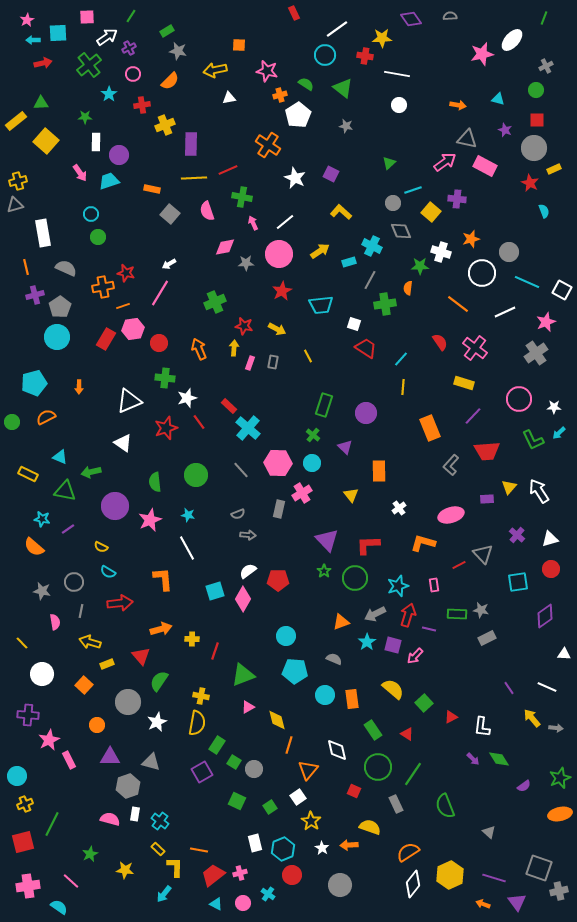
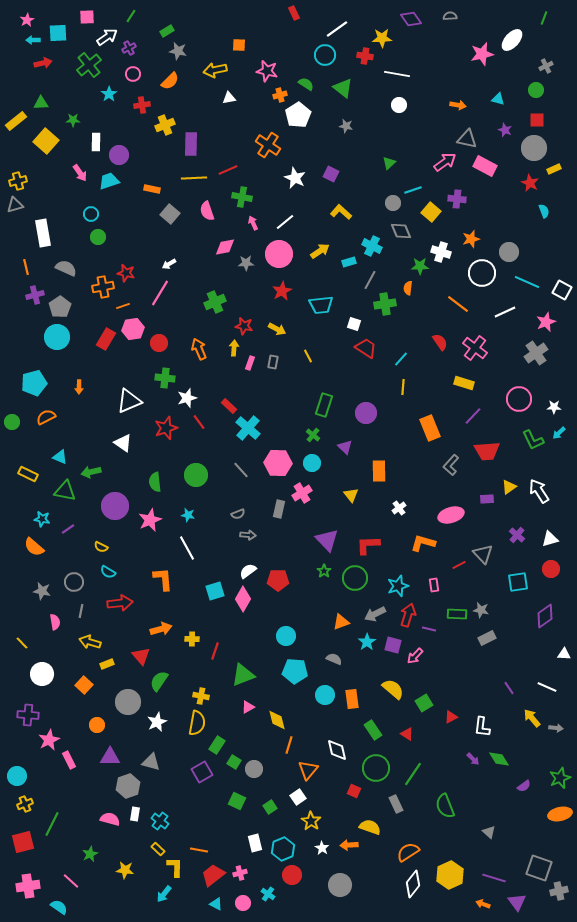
green star at (85, 117): moved 12 px left, 3 px down
yellow triangle at (509, 487): rotated 14 degrees clockwise
green square at (424, 703): rotated 12 degrees clockwise
green circle at (378, 767): moved 2 px left, 1 px down
